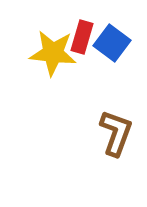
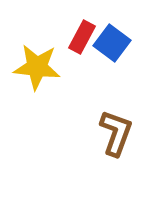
red rectangle: rotated 12 degrees clockwise
yellow star: moved 16 px left, 14 px down
